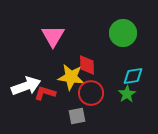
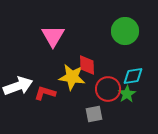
green circle: moved 2 px right, 2 px up
yellow star: moved 1 px right
white arrow: moved 8 px left
red circle: moved 17 px right, 4 px up
gray square: moved 17 px right, 2 px up
